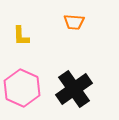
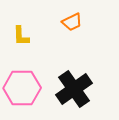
orange trapezoid: moved 2 px left; rotated 30 degrees counterclockwise
pink hexagon: rotated 24 degrees counterclockwise
